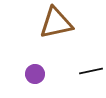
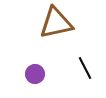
black line: moved 6 px left, 3 px up; rotated 75 degrees clockwise
